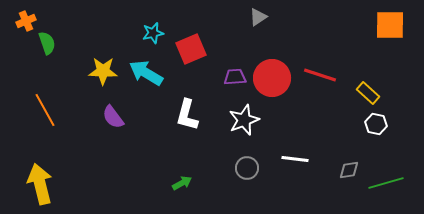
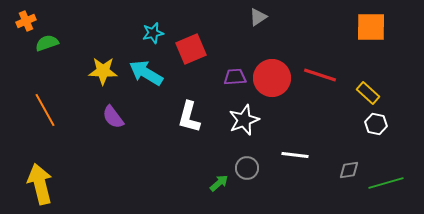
orange square: moved 19 px left, 2 px down
green semicircle: rotated 90 degrees counterclockwise
white L-shape: moved 2 px right, 2 px down
white line: moved 4 px up
green arrow: moved 37 px right; rotated 12 degrees counterclockwise
